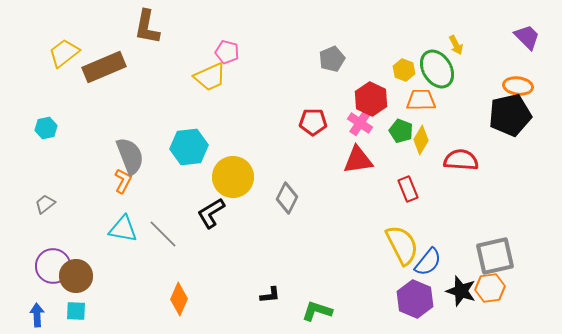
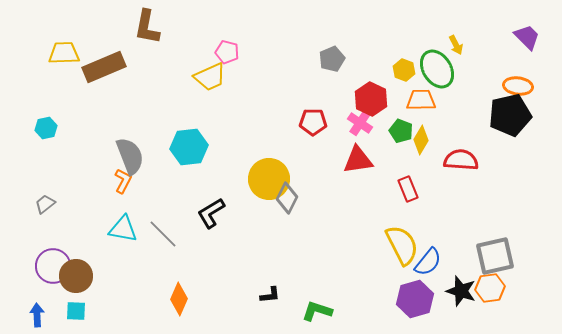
yellow trapezoid at (64, 53): rotated 36 degrees clockwise
yellow circle at (233, 177): moved 36 px right, 2 px down
purple hexagon at (415, 299): rotated 21 degrees clockwise
